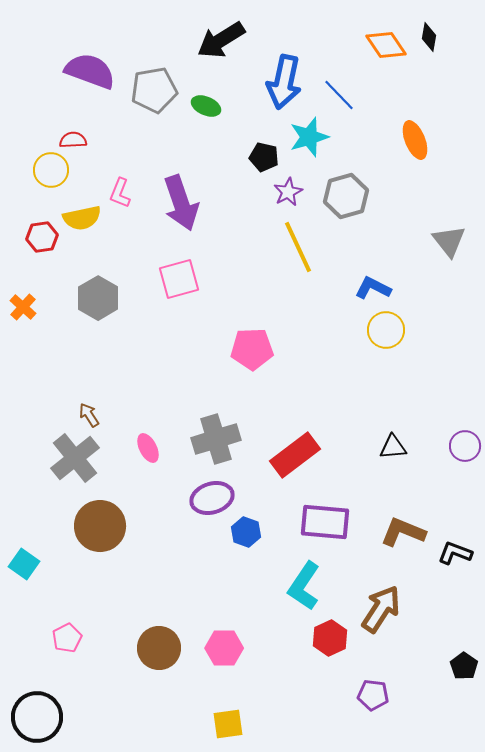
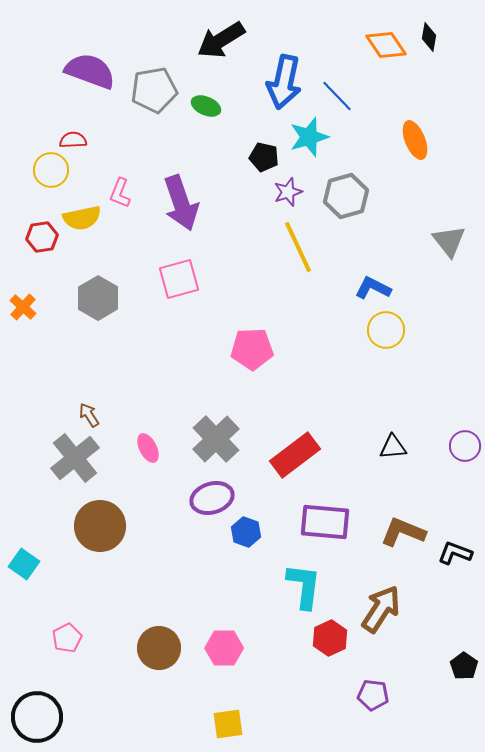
blue line at (339, 95): moved 2 px left, 1 px down
purple star at (288, 192): rotated 8 degrees clockwise
gray cross at (216, 439): rotated 27 degrees counterclockwise
cyan L-shape at (304, 586): rotated 153 degrees clockwise
